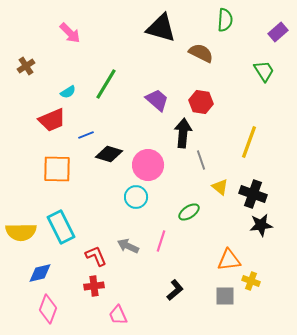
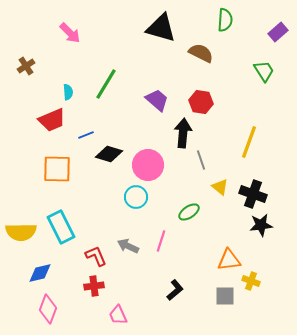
cyan semicircle: rotated 63 degrees counterclockwise
